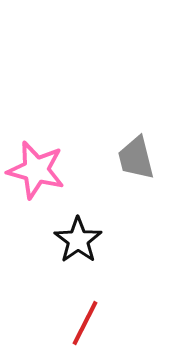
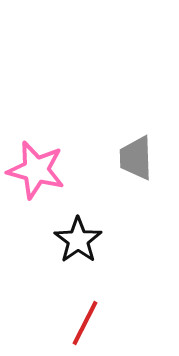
gray trapezoid: rotated 12 degrees clockwise
